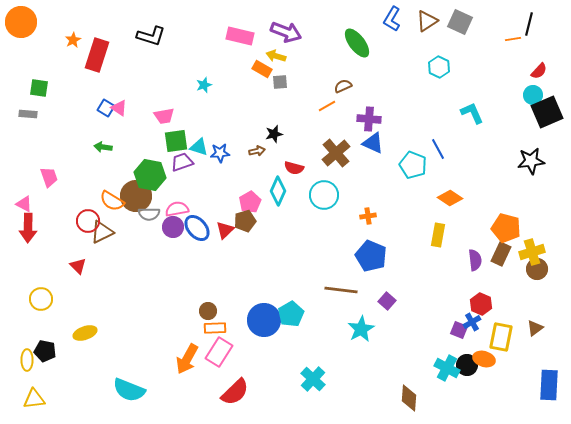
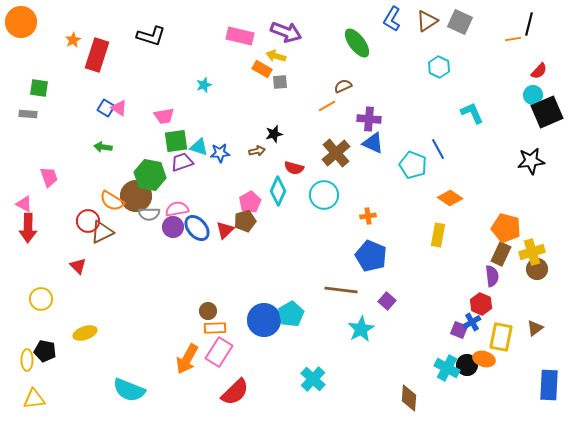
purple semicircle at (475, 260): moved 17 px right, 16 px down
